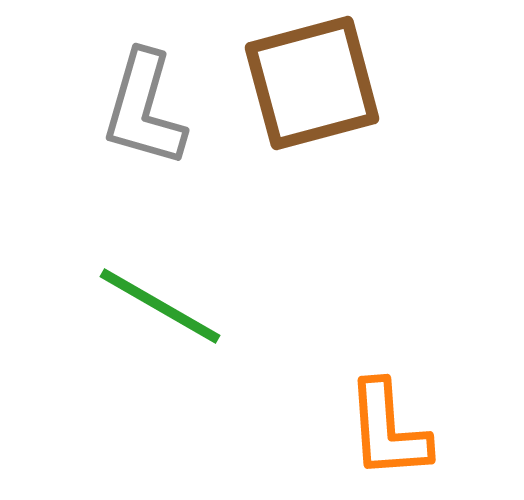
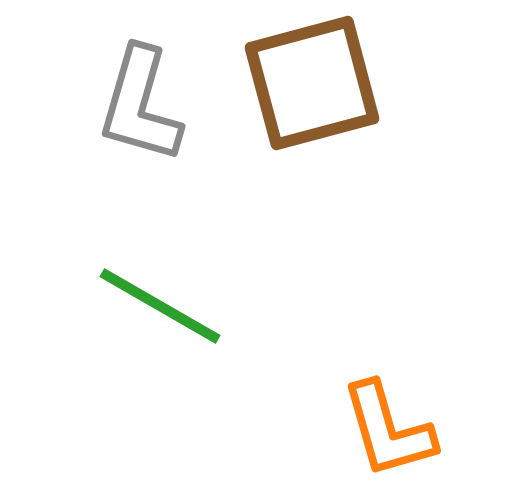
gray L-shape: moved 4 px left, 4 px up
orange L-shape: rotated 12 degrees counterclockwise
